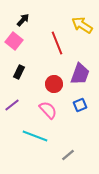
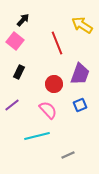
pink square: moved 1 px right
cyan line: moved 2 px right; rotated 35 degrees counterclockwise
gray line: rotated 16 degrees clockwise
